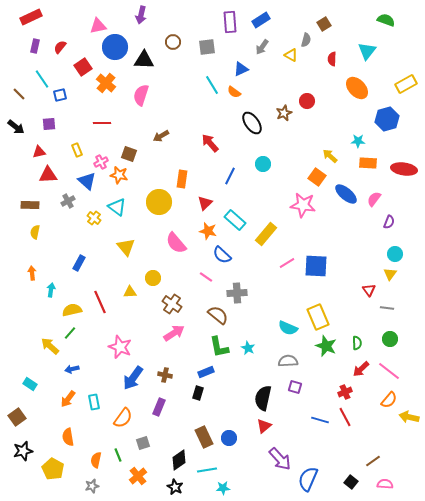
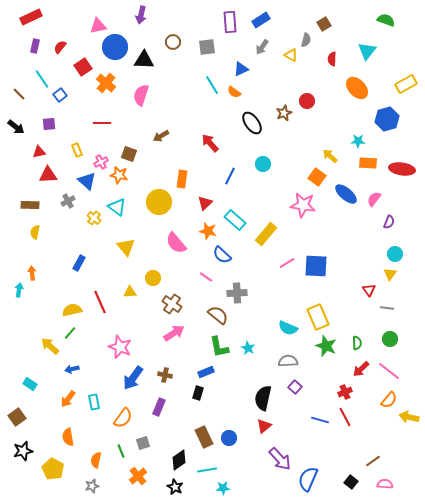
blue square at (60, 95): rotated 24 degrees counterclockwise
red ellipse at (404, 169): moved 2 px left
cyan arrow at (51, 290): moved 32 px left
purple square at (295, 387): rotated 24 degrees clockwise
green line at (118, 455): moved 3 px right, 4 px up
